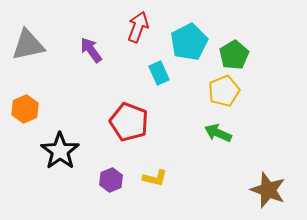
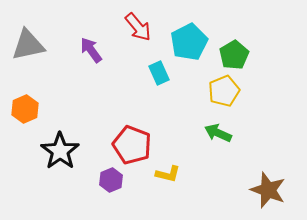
red arrow: rotated 120 degrees clockwise
red pentagon: moved 3 px right, 23 px down
yellow L-shape: moved 13 px right, 4 px up
